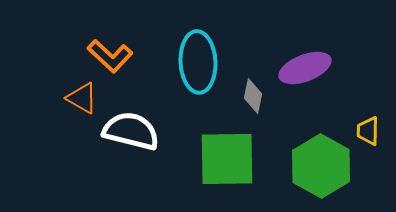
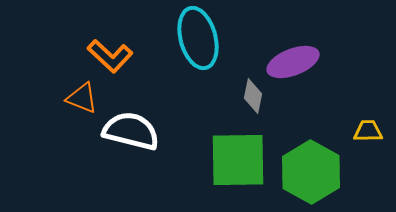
cyan ellipse: moved 24 px up; rotated 12 degrees counterclockwise
purple ellipse: moved 12 px left, 6 px up
orange triangle: rotated 8 degrees counterclockwise
yellow trapezoid: rotated 88 degrees clockwise
green square: moved 11 px right, 1 px down
green hexagon: moved 10 px left, 6 px down
